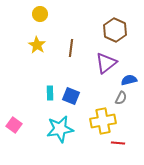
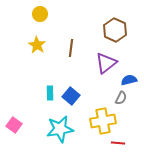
blue square: rotated 18 degrees clockwise
